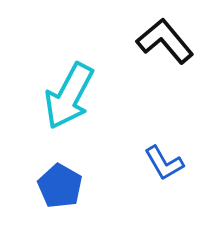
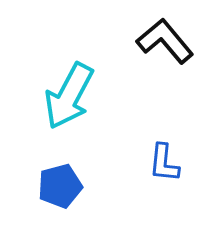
blue L-shape: rotated 36 degrees clockwise
blue pentagon: rotated 27 degrees clockwise
